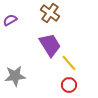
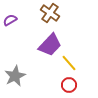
purple trapezoid: rotated 75 degrees clockwise
gray star: rotated 20 degrees counterclockwise
